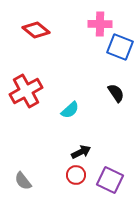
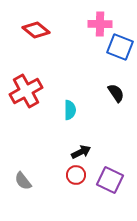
cyan semicircle: rotated 48 degrees counterclockwise
